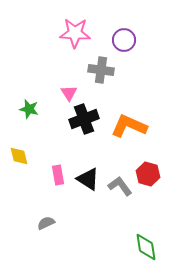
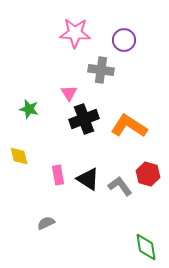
orange L-shape: rotated 9 degrees clockwise
